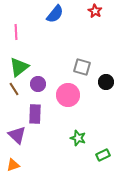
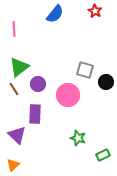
pink line: moved 2 px left, 3 px up
gray square: moved 3 px right, 3 px down
orange triangle: rotated 24 degrees counterclockwise
